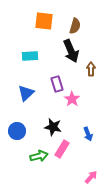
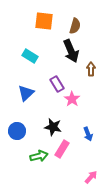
cyan rectangle: rotated 35 degrees clockwise
purple rectangle: rotated 14 degrees counterclockwise
